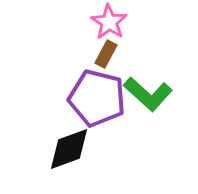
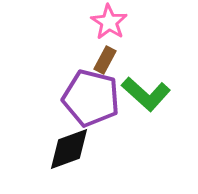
brown rectangle: moved 1 px left, 6 px down
green L-shape: moved 2 px left
purple pentagon: moved 6 px left
